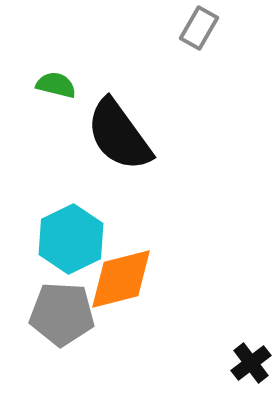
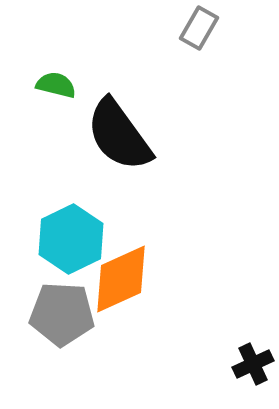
orange diamond: rotated 10 degrees counterclockwise
black cross: moved 2 px right, 1 px down; rotated 12 degrees clockwise
